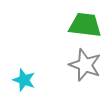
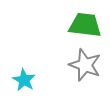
cyan star: rotated 10 degrees clockwise
